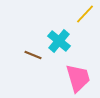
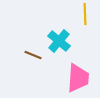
yellow line: rotated 45 degrees counterclockwise
pink trapezoid: rotated 20 degrees clockwise
